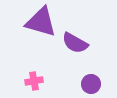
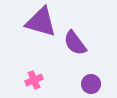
purple semicircle: rotated 24 degrees clockwise
pink cross: moved 1 px up; rotated 12 degrees counterclockwise
